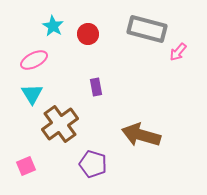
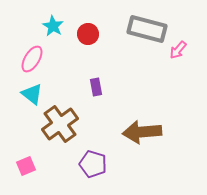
pink arrow: moved 2 px up
pink ellipse: moved 2 px left, 1 px up; rotated 32 degrees counterclockwise
cyan triangle: rotated 20 degrees counterclockwise
brown arrow: moved 1 px right, 3 px up; rotated 21 degrees counterclockwise
